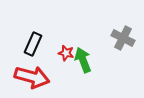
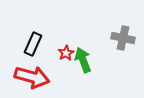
gray cross: rotated 15 degrees counterclockwise
red star: rotated 28 degrees clockwise
